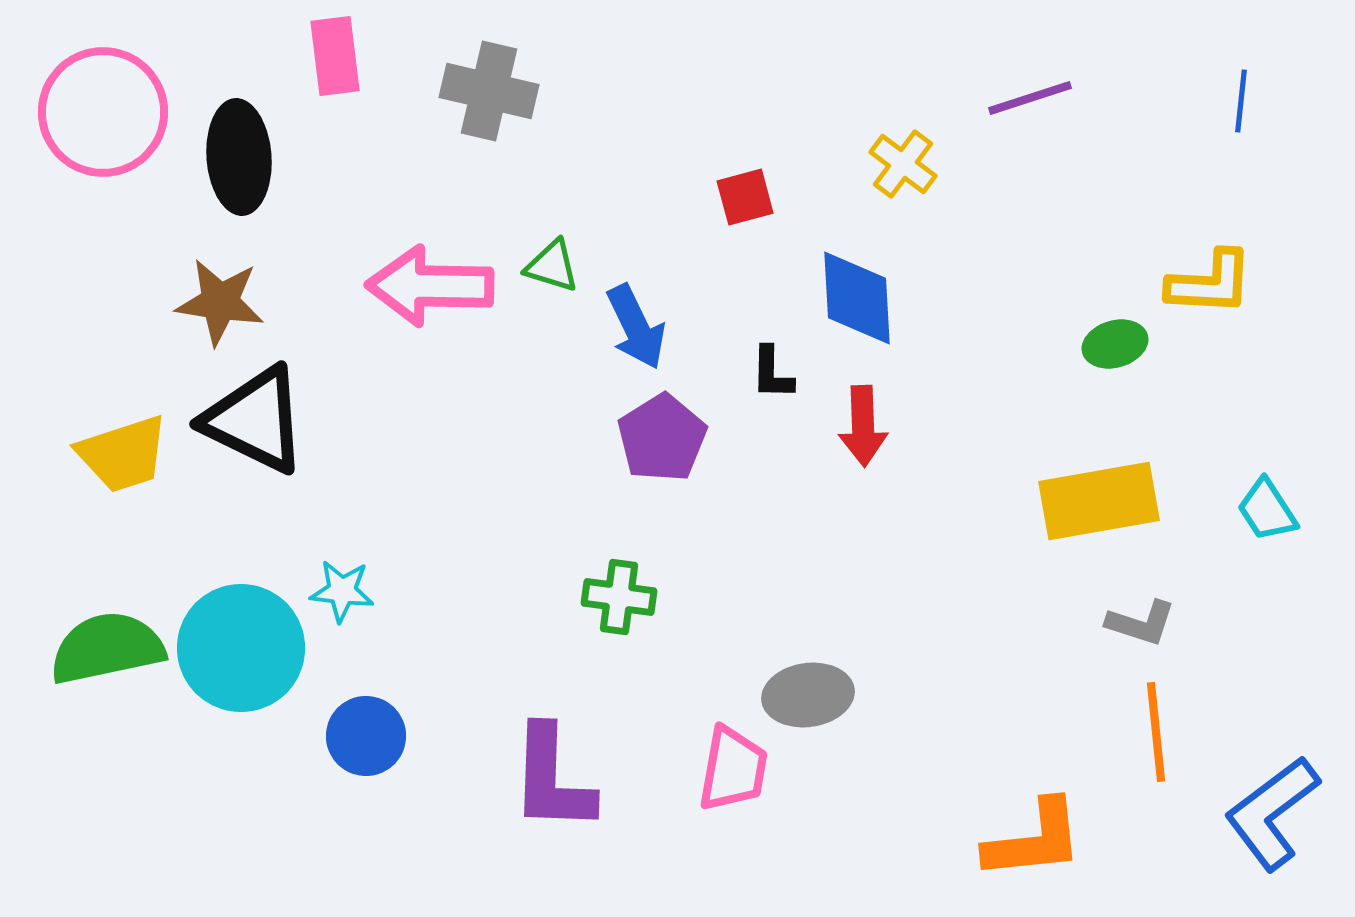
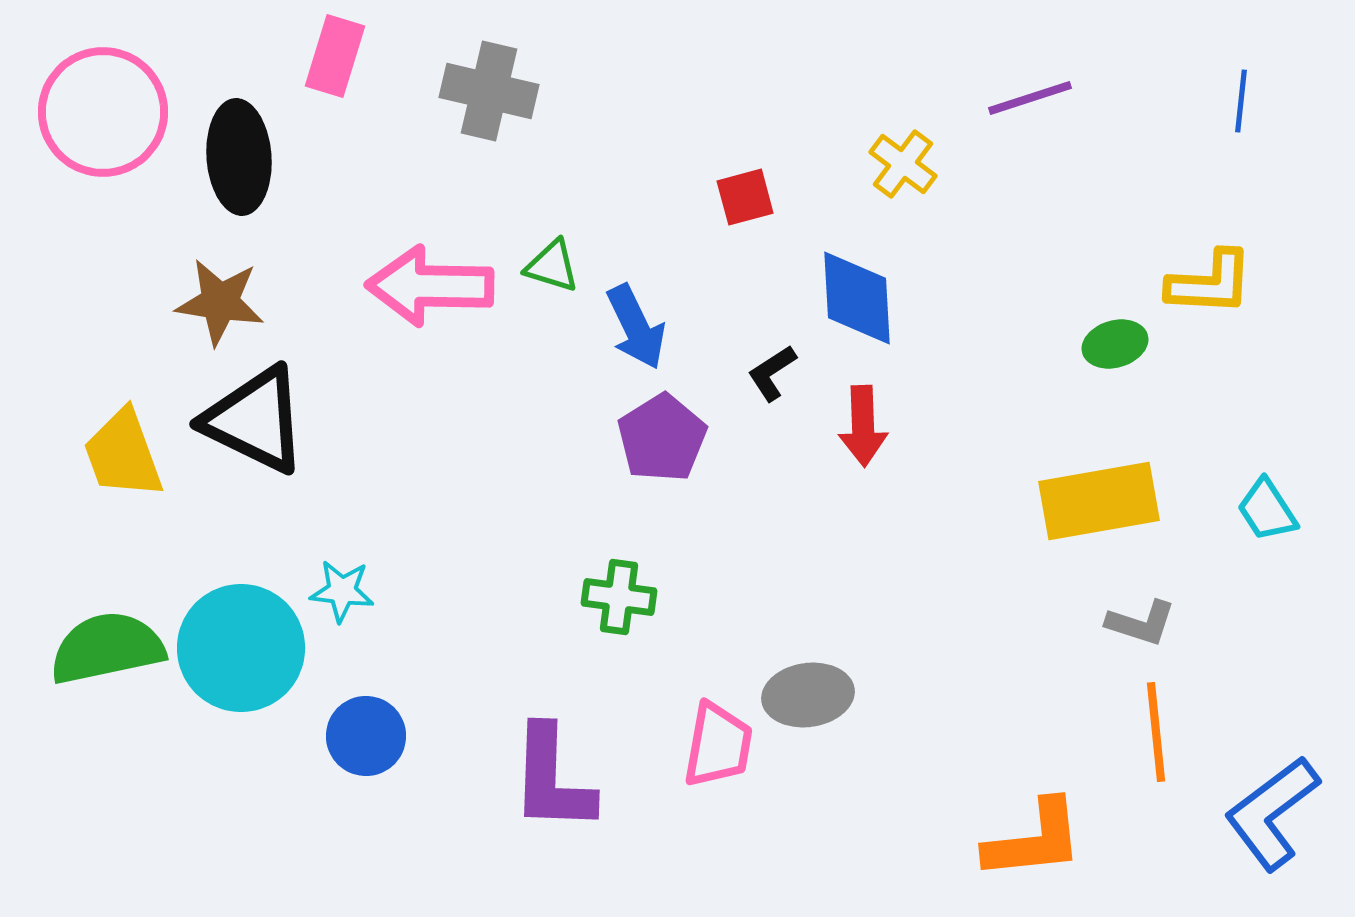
pink rectangle: rotated 24 degrees clockwise
black L-shape: rotated 56 degrees clockwise
yellow trapezoid: rotated 88 degrees clockwise
pink trapezoid: moved 15 px left, 24 px up
